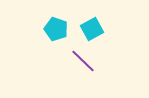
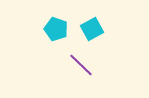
purple line: moved 2 px left, 4 px down
